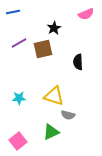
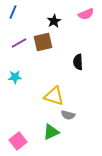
blue line: rotated 56 degrees counterclockwise
black star: moved 7 px up
brown square: moved 7 px up
cyan star: moved 4 px left, 21 px up
